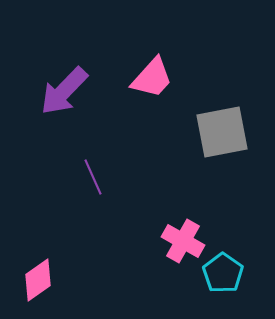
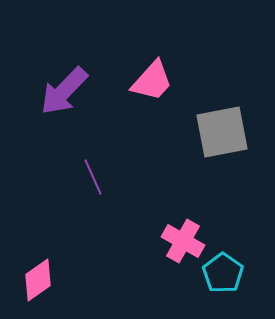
pink trapezoid: moved 3 px down
